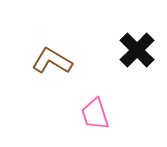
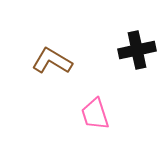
black cross: rotated 33 degrees clockwise
